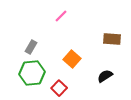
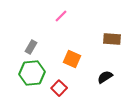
orange square: rotated 18 degrees counterclockwise
black semicircle: moved 1 px down
